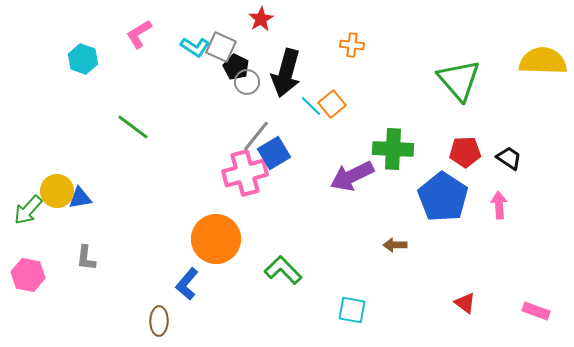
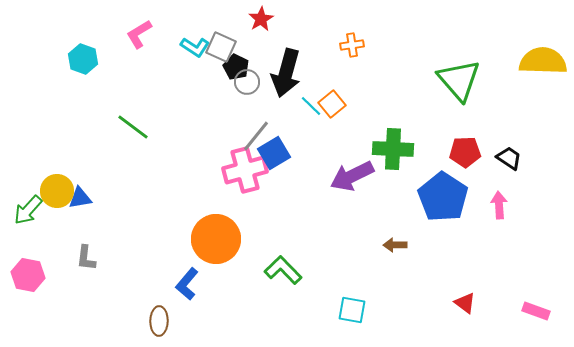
orange cross: rotated 15 degrees counterclockwise
pink cross: moved 3 px up
